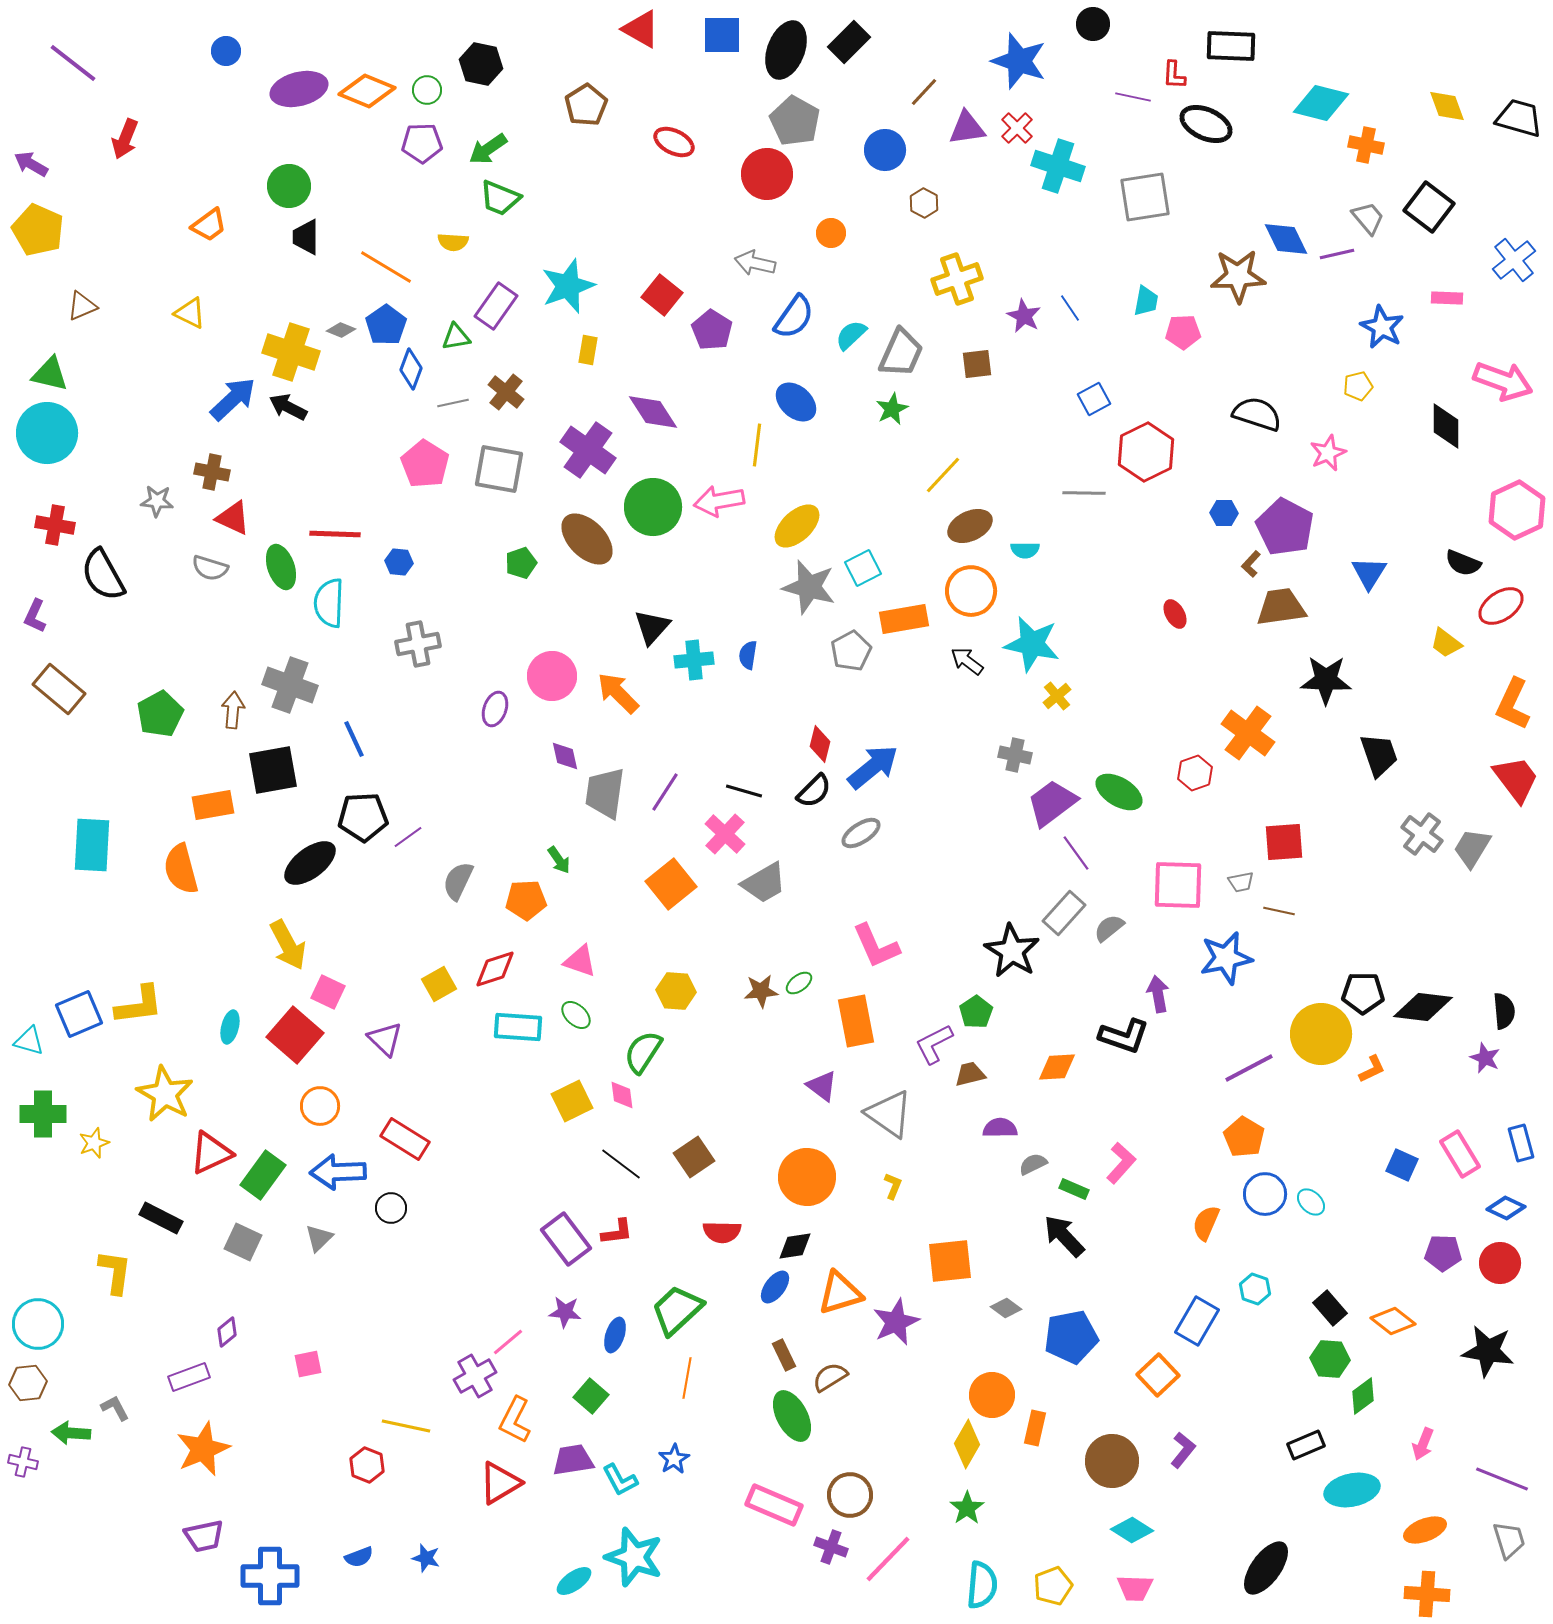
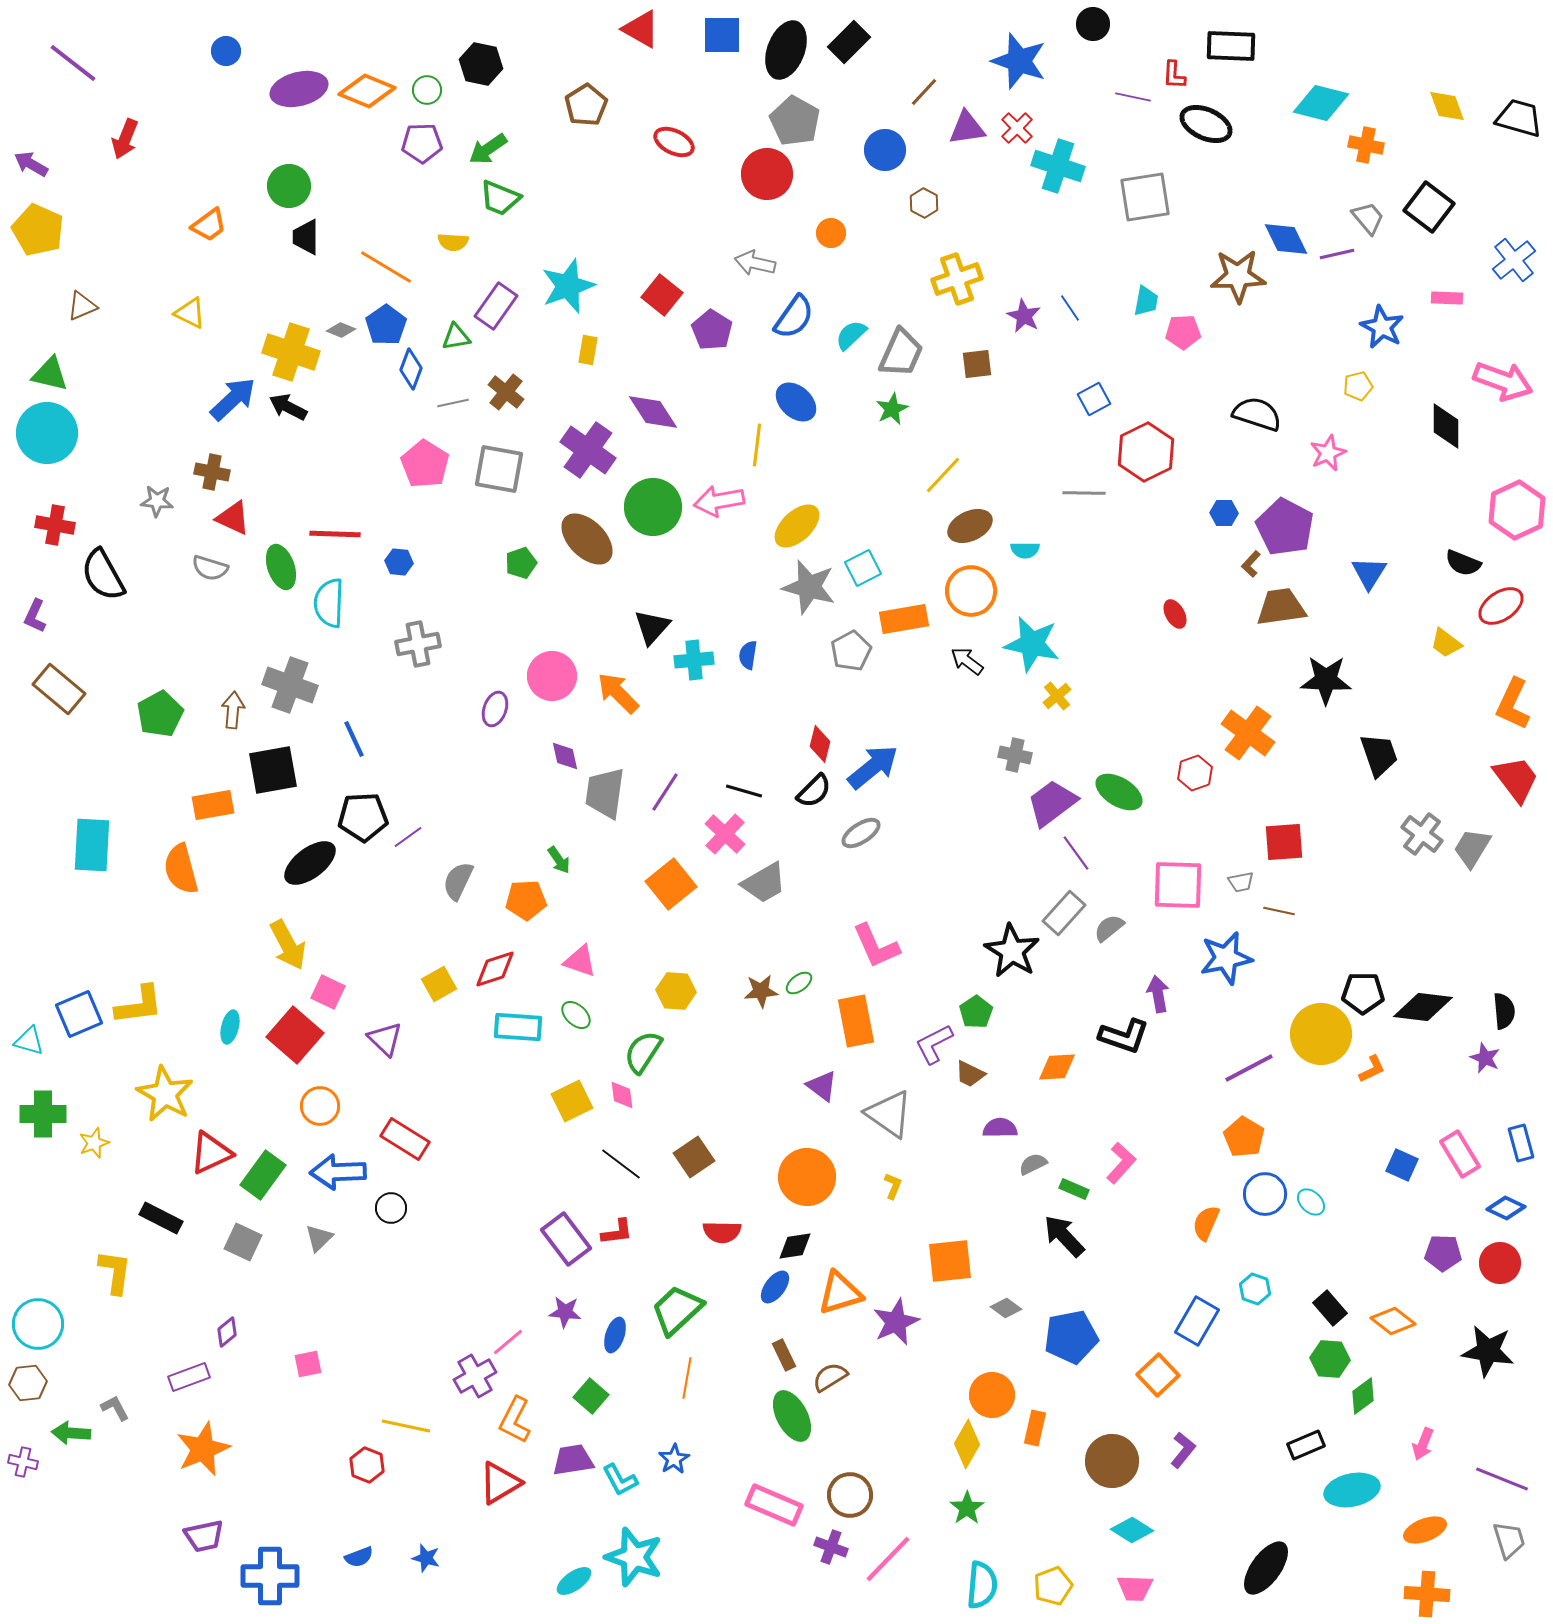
brown trapezoid at (970, 1074): rotated 140 degrees counterclockwise
